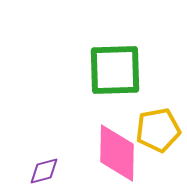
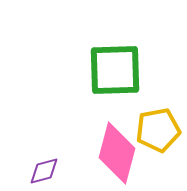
pink diamond: rotated 14 degrees clockwise
